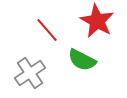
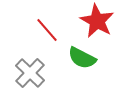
green semicircle: moved 2 px up
gray cross: rotated 12 degrees counterclockwise
